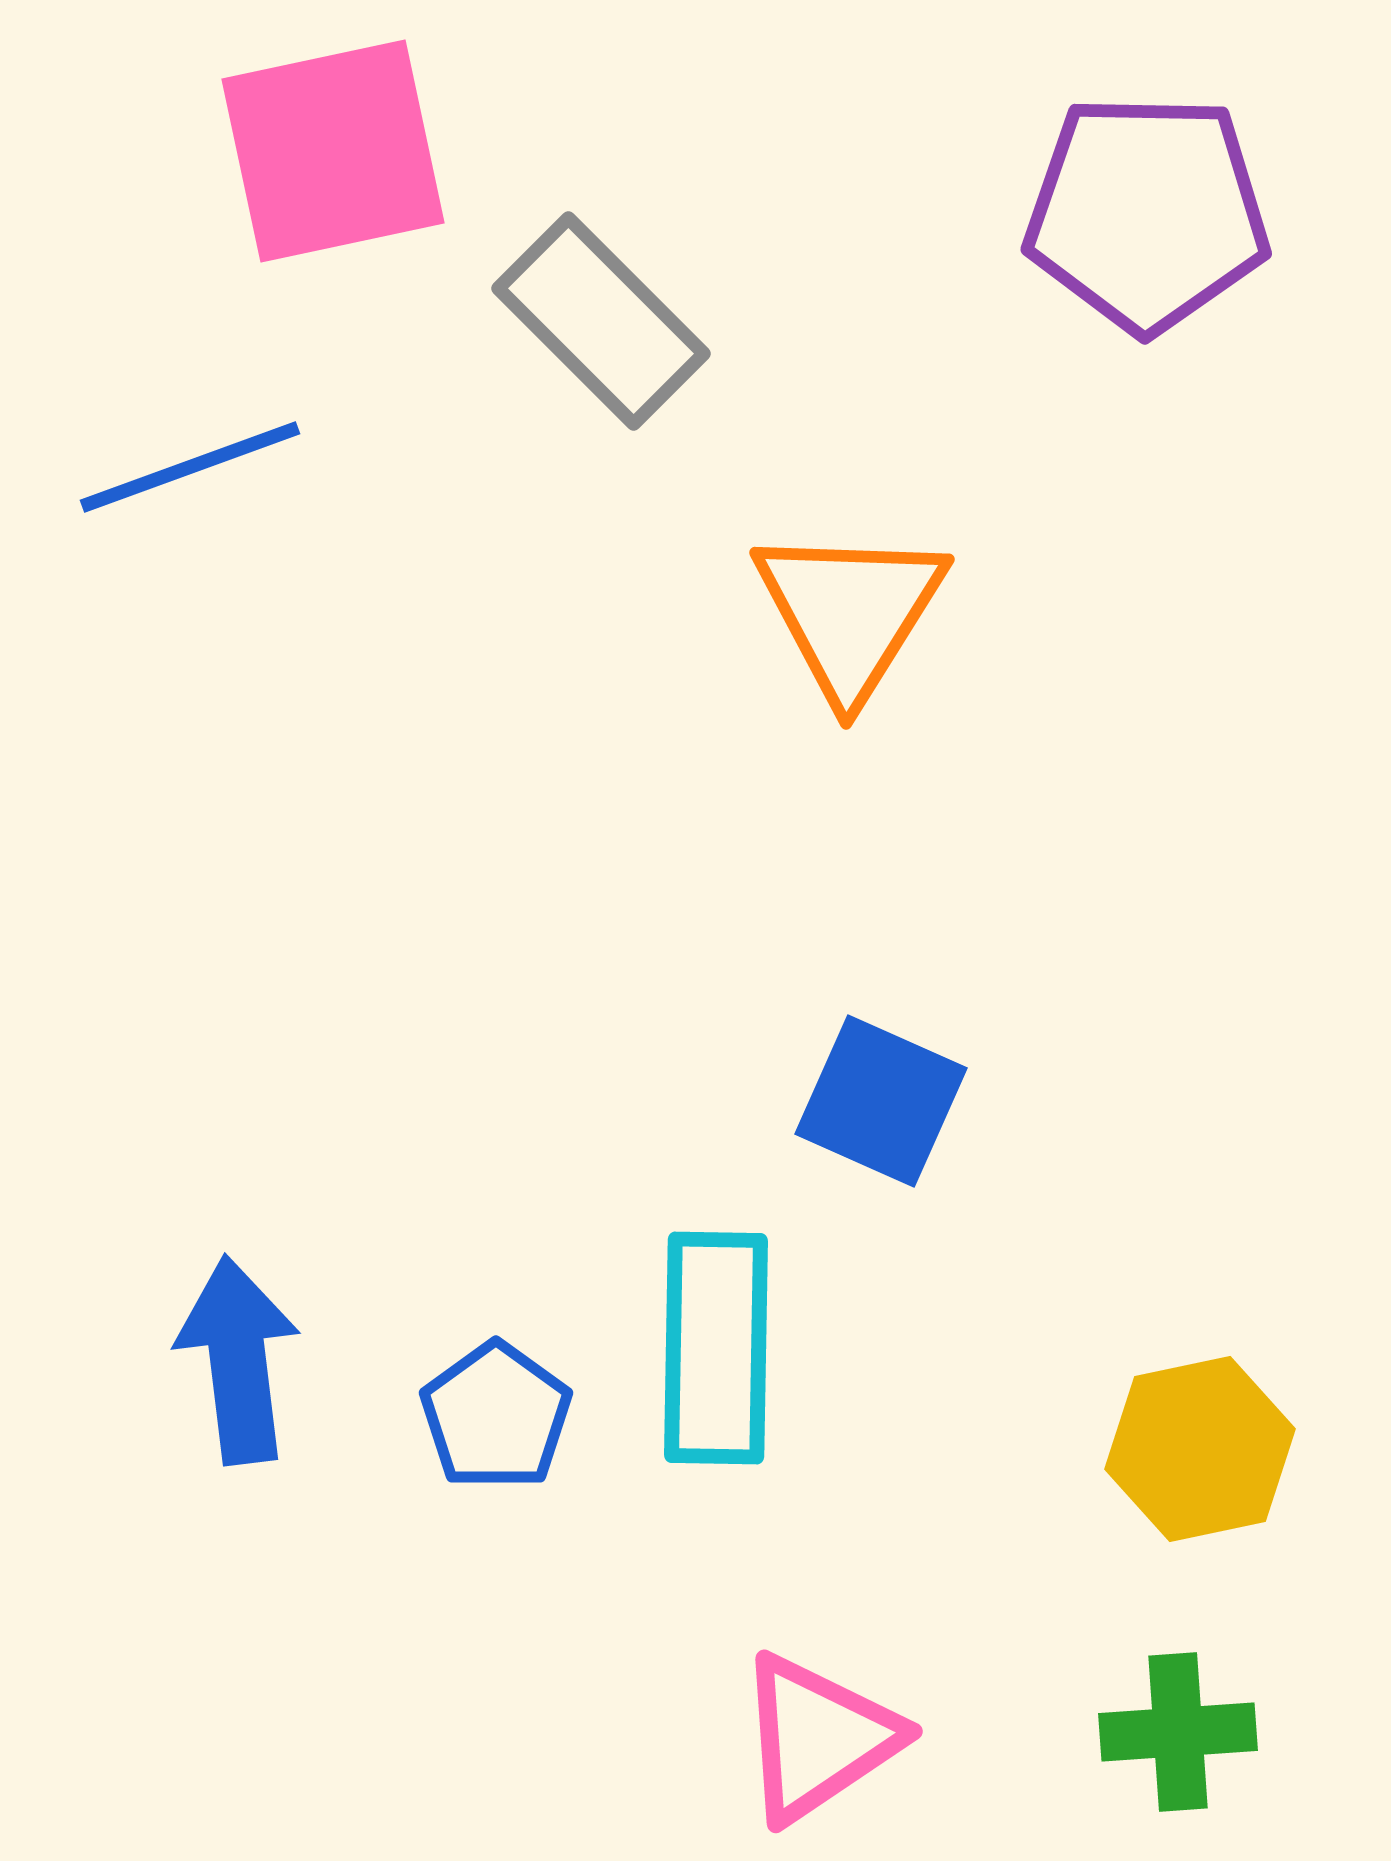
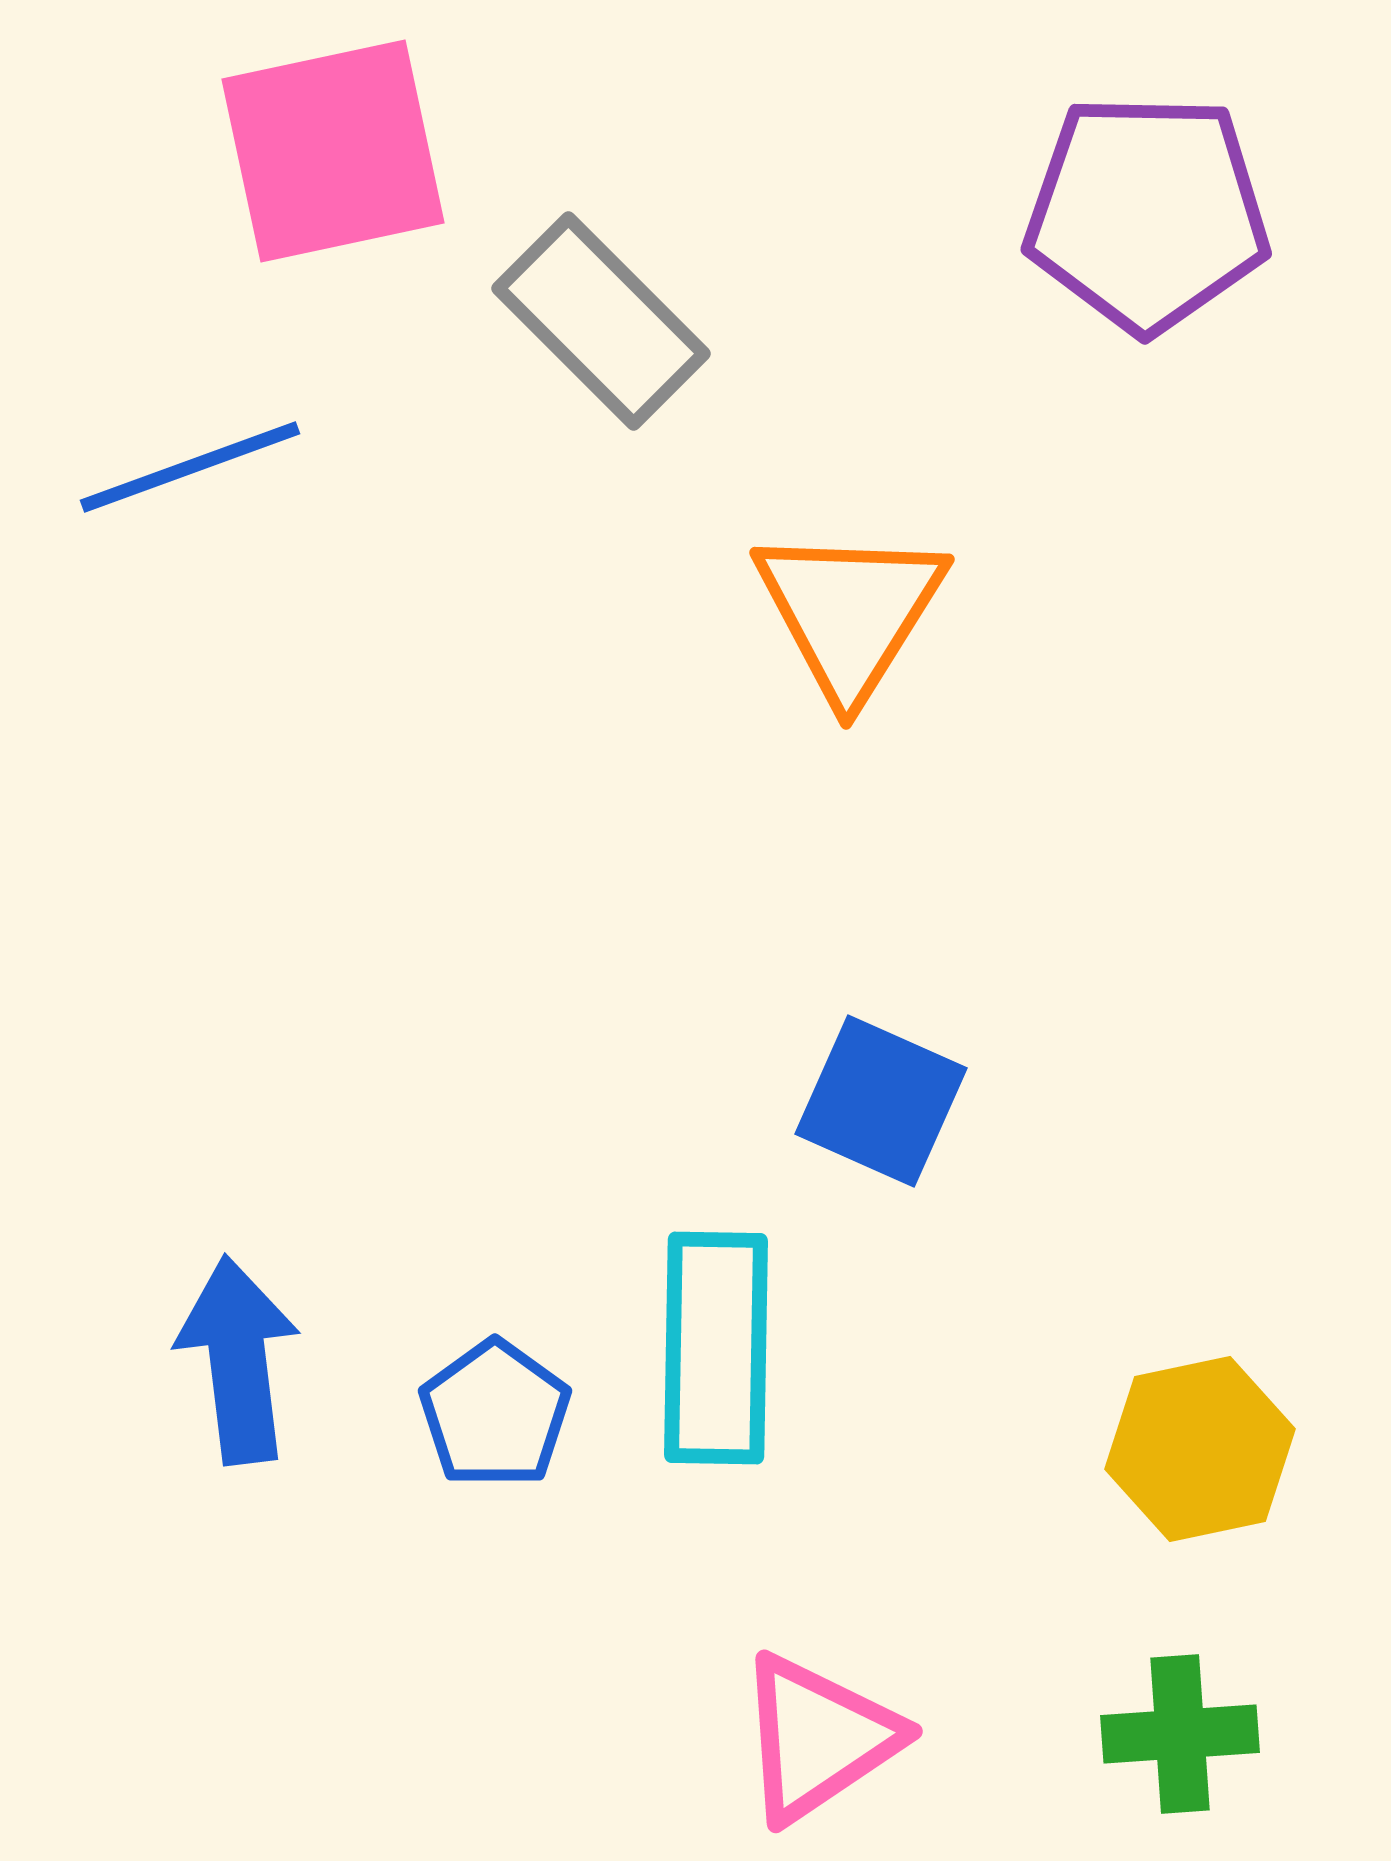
blue pentagon: moved 1 px left, 2 px up
green cross: moved 2 px right, 2 px down
